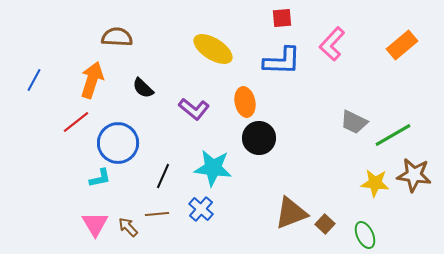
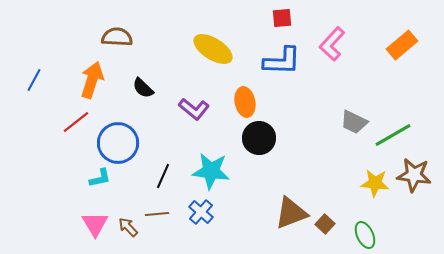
cyan star: moved 2 px left, 3 px down
blue cross: moved 3 px down
